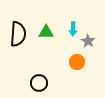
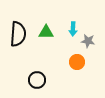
gray star: rotated 24 degrees counterclockwise
black circle: moved 2 px left, 3 px up
